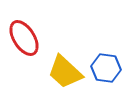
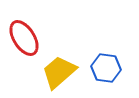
yellow trapezoid: moved 6 px left; rotated 96 degrees clockwise
